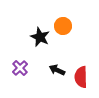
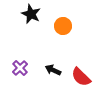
black star: moved 9 px left, 23 px up
black arrow: moved 4 px left
red semicircle: rotated 45 degrees counterclockwise
